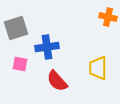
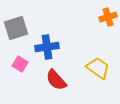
orange cross: rotated 30 degrees counterclockwise
pink square: rotated 21 degrees clockwise
yellow trapezoid: rotated 125 degrees clockwise
red semicircle: moved 1 px left, 1 px up
